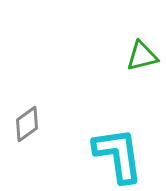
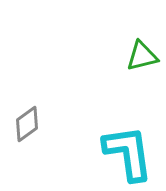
cyan L-shape: moved 10 px right, 2 px up
